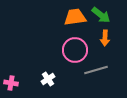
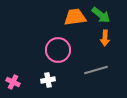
pink circle: moved 17 px left
white cross: moved 1 px down; rotated 24 degrees clockwise
pink cross: moved 2 px right, 1 px up; rotated 16 degrees clockwise
